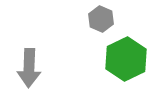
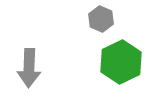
green hexagon: moved 5 px left, 3 px down
